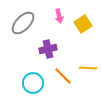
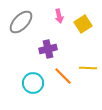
gray ellipse: moved 2 px left, 1 px up
